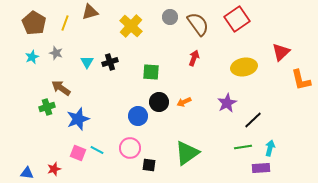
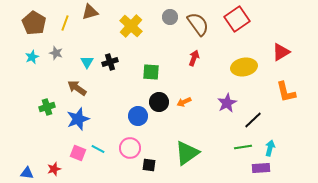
red triangle: rotated 12 degrees clockwise
orange L-shape: moved 15 px left, 12 px down
brown arrow: moved 16 px right
cyan line: moved 1 px right, 1 px up
